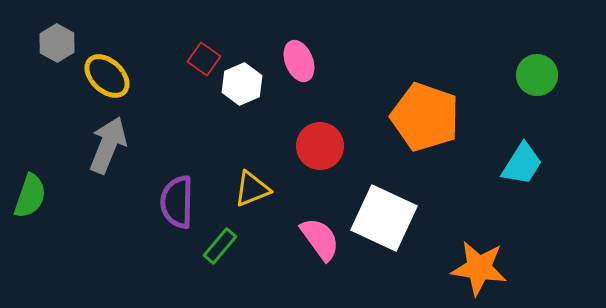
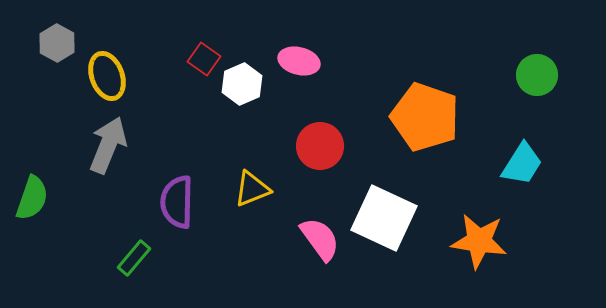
pink ellipse: rotated 54 degrees counterclockwise
yellow ellipse: rotated 27 degrees clockwise
green semicircle: moved 2 px right, 2 px down
green rectangle: moved 86 px left, 12 px down
orange star: moved 27 px up
